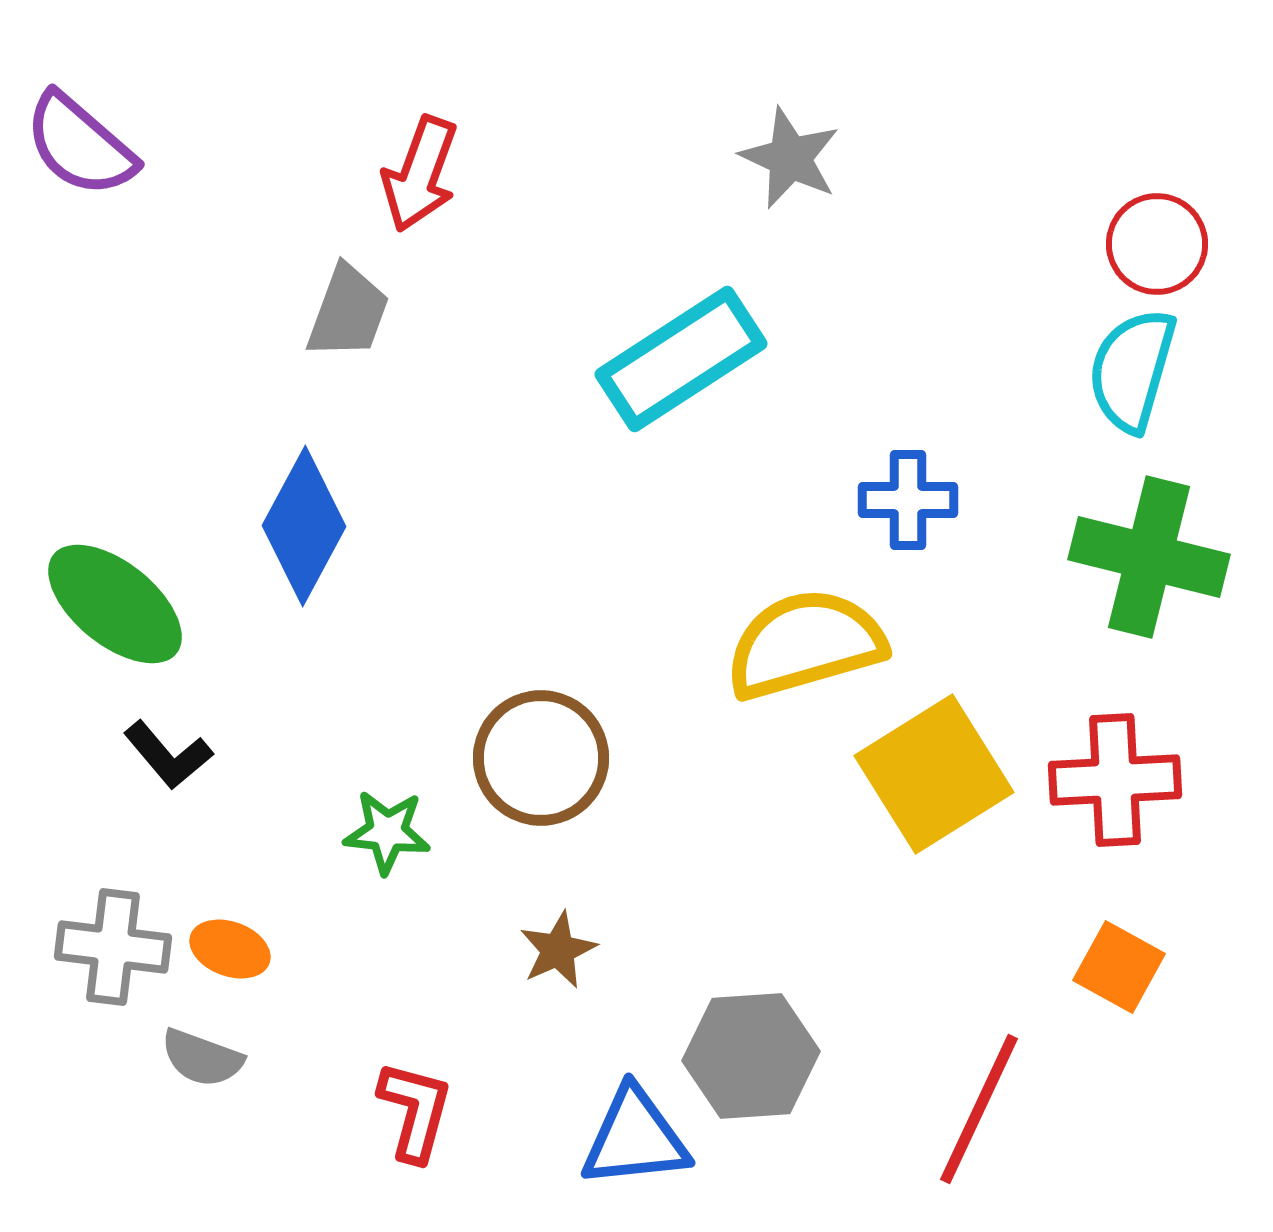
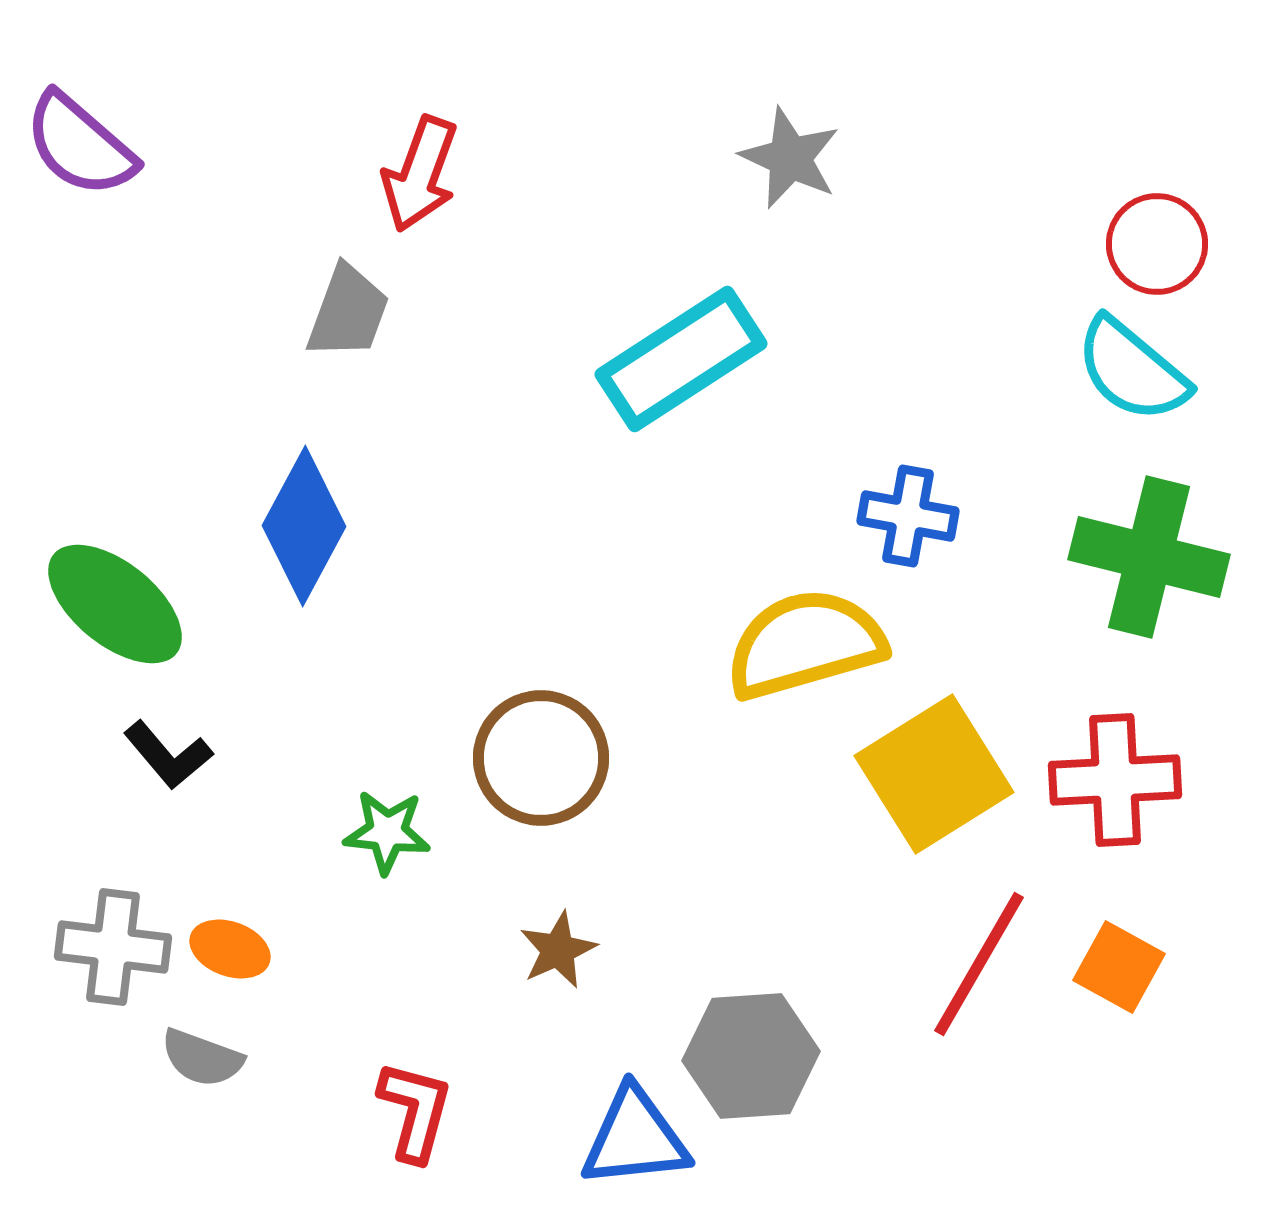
cyan semicircle: rotated 66 degrees counterclockwise
blue cross: moved 16 px down; rotated 10 degrees clockwise
red line: moved 145 px up; rotated 5 degrees clockwise
